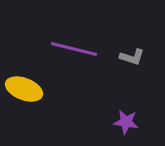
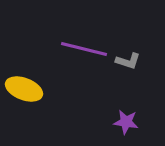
purple line: moved 10 px right
gray L-shape: moved 4 px left, 4 px down
